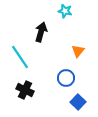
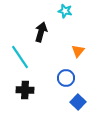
black cross: rotated 24 degrees counterclockwise
